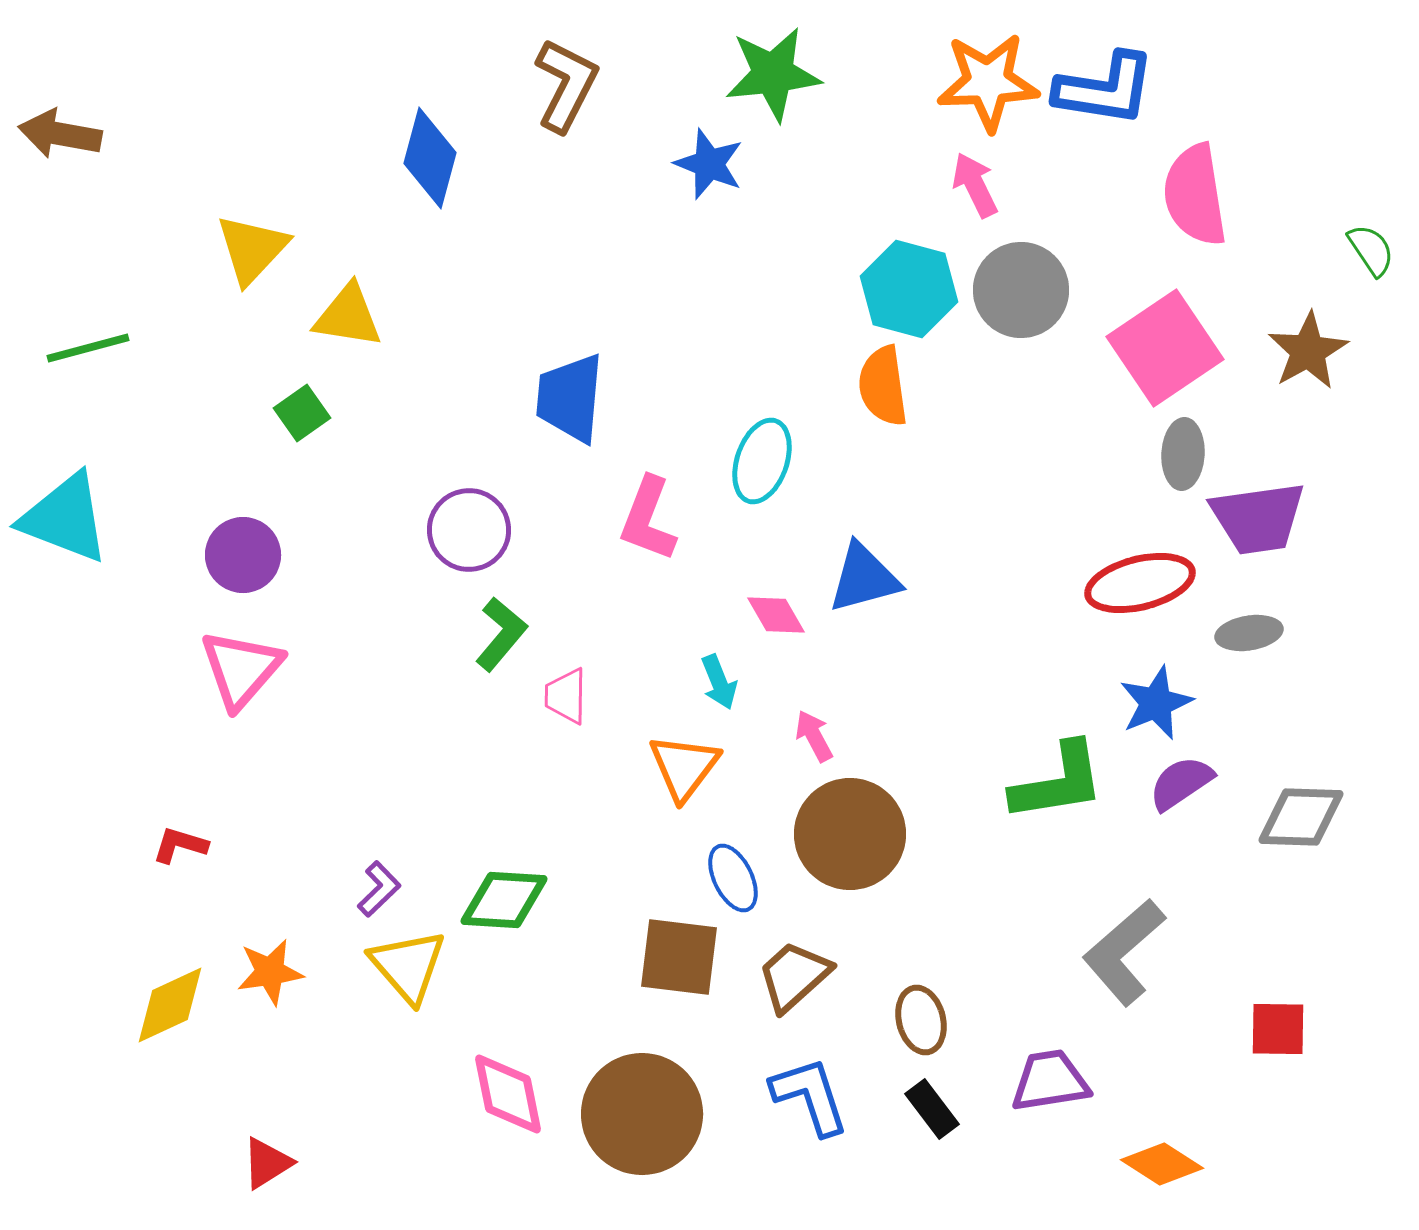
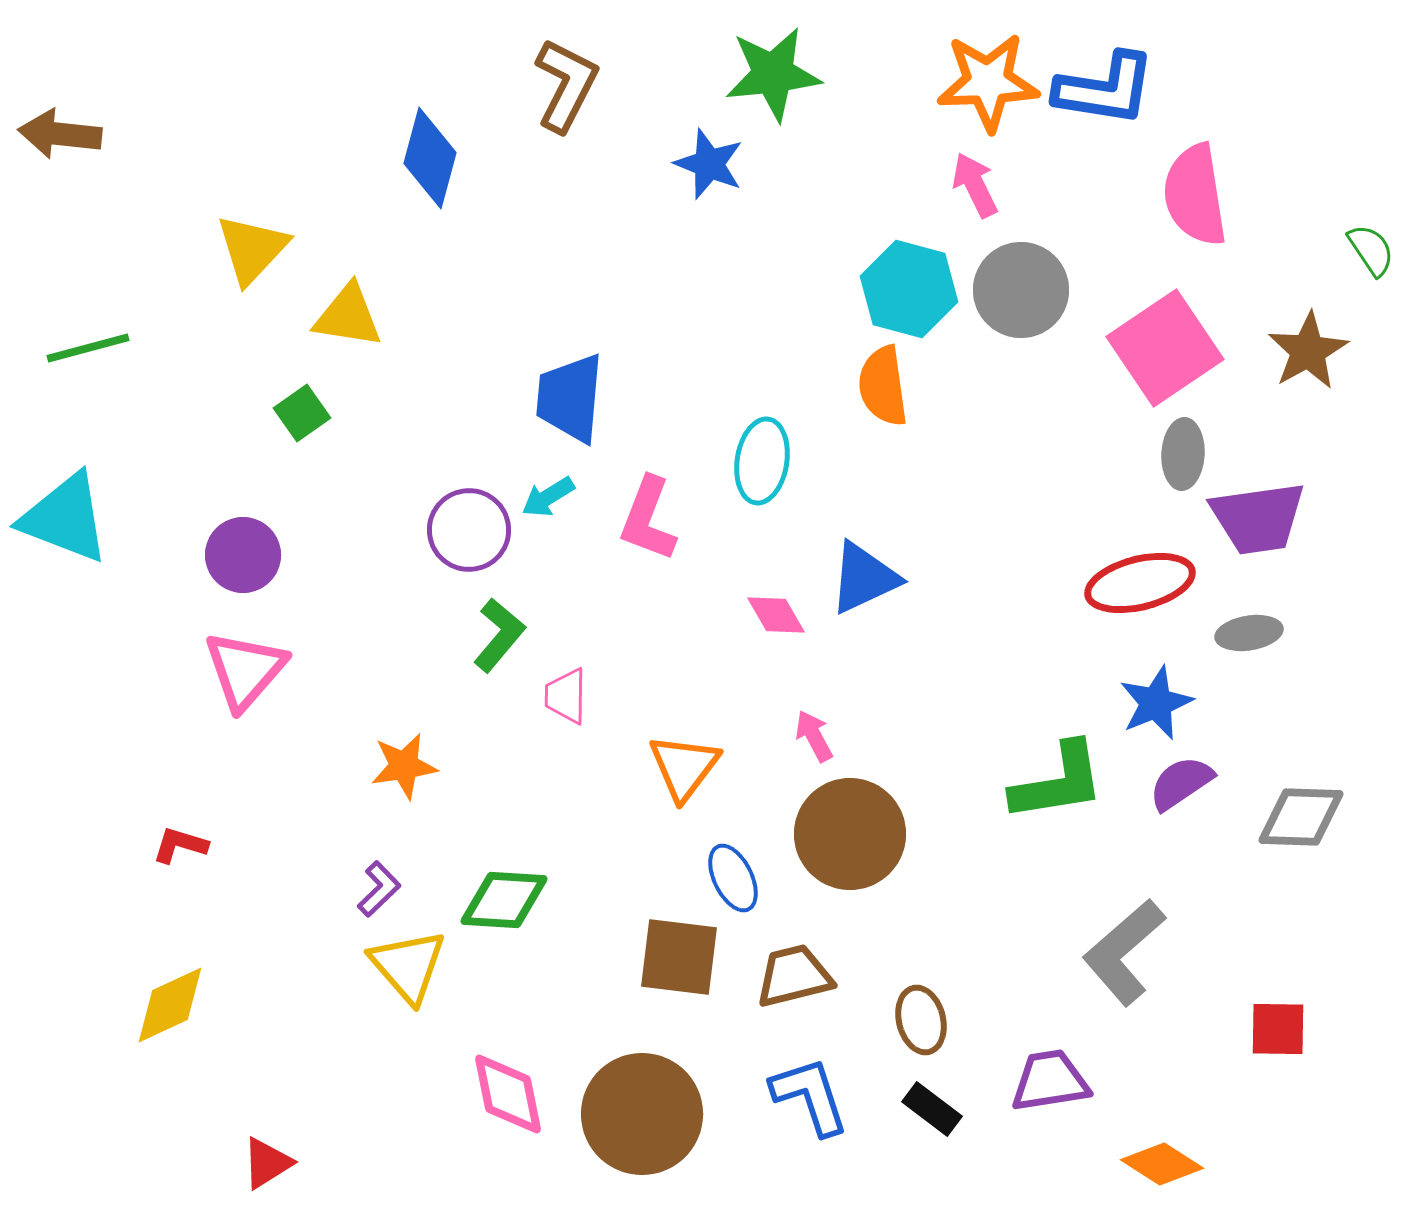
brown arrow at (60, 134): rotated 4 degrees counterclockwise
cyan ellipse at (762, 461): rotated 10 degrees counterclockwise
blue triangle at (864, 578): rotated 10 degrees counterclockwise
green L-shape at (501, 634): moved 2 px left, 1 px down
pink triangle at (241, 669): moved 4 px right, 1 px down
cyan arrow at (719, 682): moved 171 px left, 185 px up; rotated 80 degrees clockwise
orange star at (270, 972): moved 134 px right, 206 px up
brown trapezoid at (794, 976): rotated 28 degrees clockwise
black rectangle at (932, 1109): rotated 16 degrees counterclockwise
